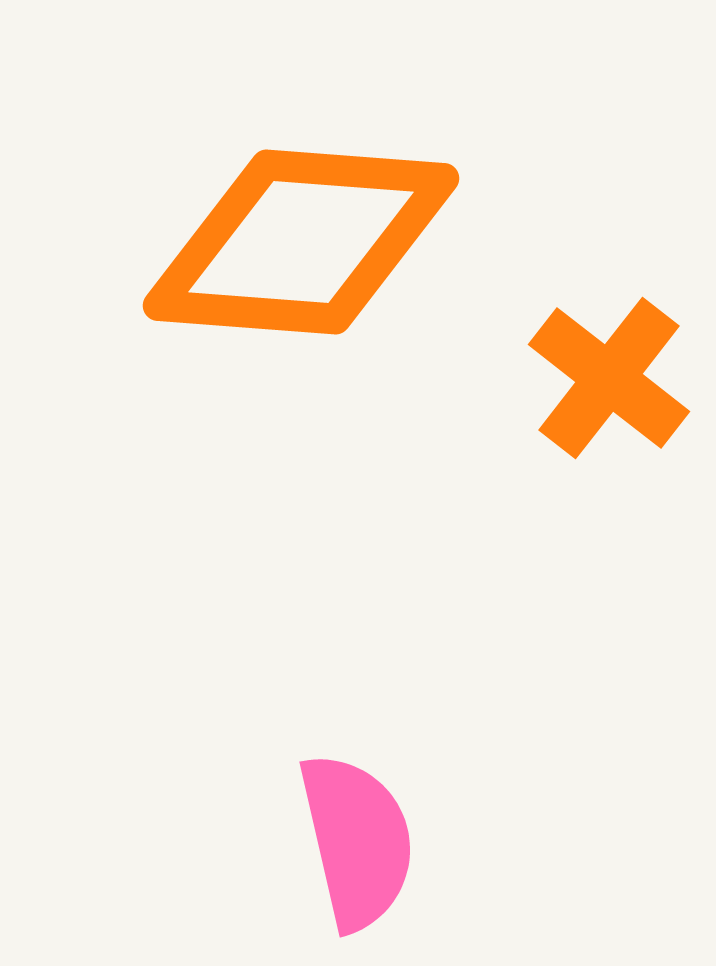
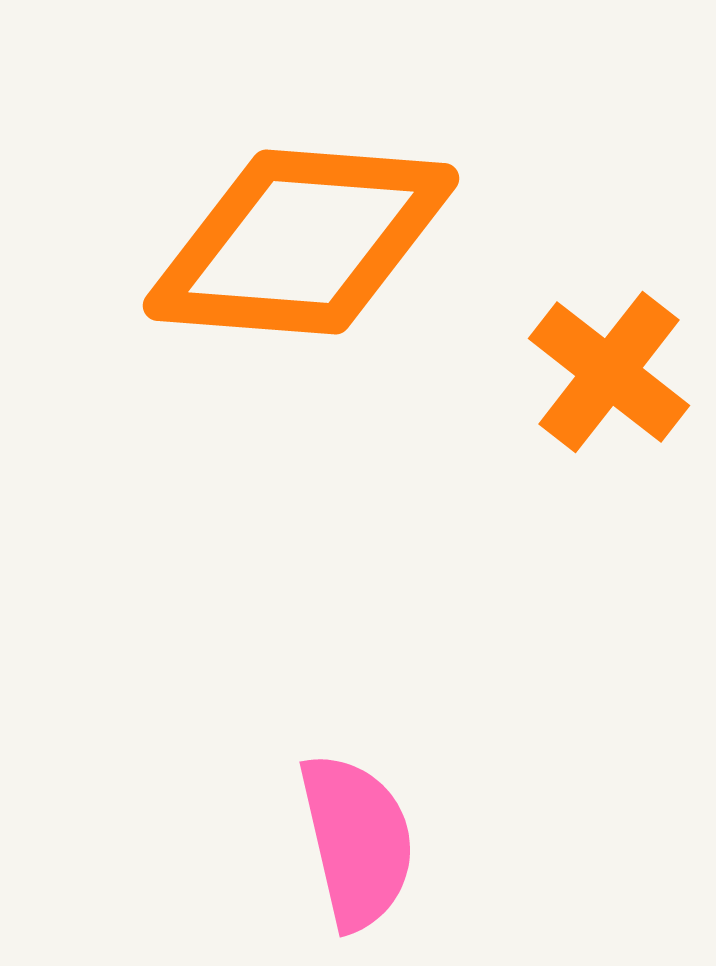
orange cross: moved 6 px up
